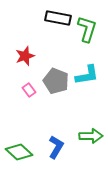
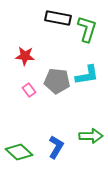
red star: rotated 24 degrees clockwise
gray pentagon: moved 1 px right; rotated 15 degrees counterclockwise
